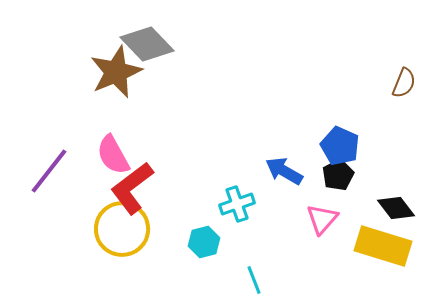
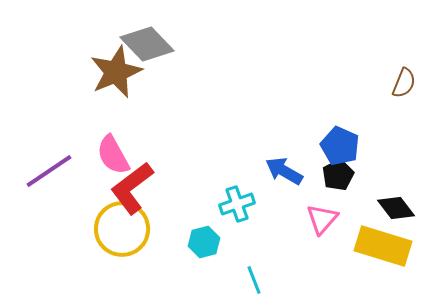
purple line: rotated 18 degrees clockwise
